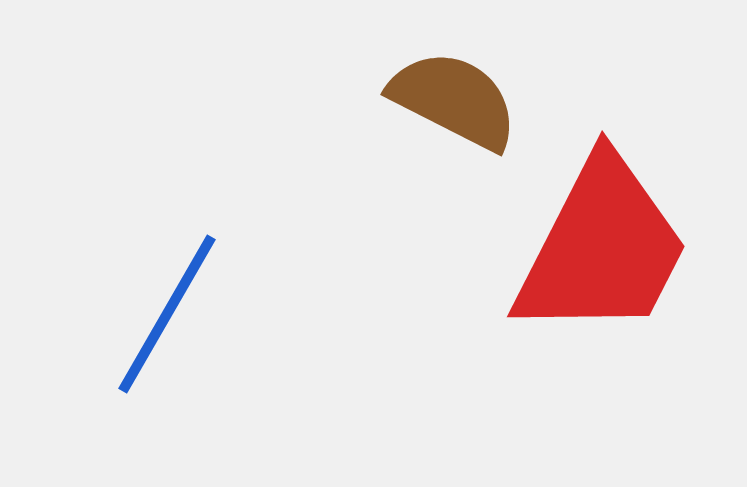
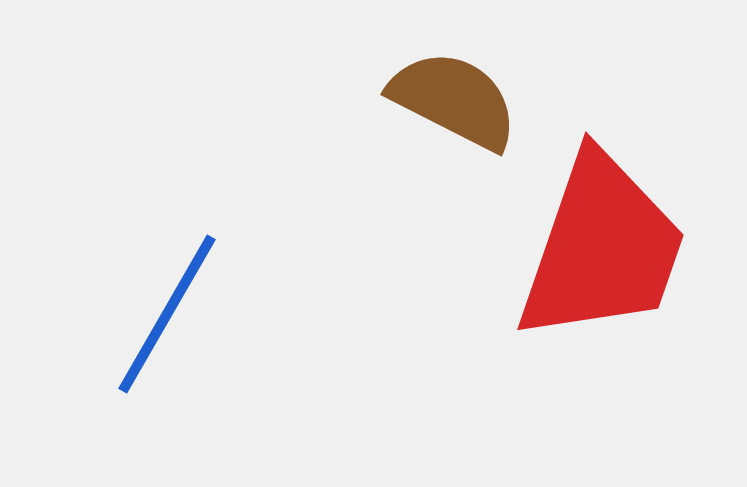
red trapezoid: rotated 8 degrees counterclockwise
